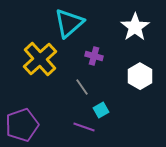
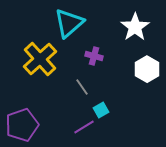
white hexagon: moved 7 px right, 7 px up
purple line: rotated 50 degrees counterclockwise
